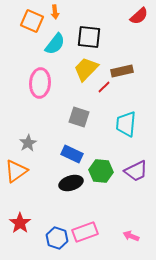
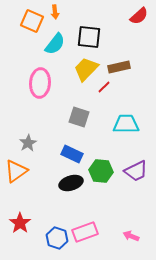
brown rectangle: moved 3 px left, 4 px up
cyan trapezoid: rotated 84 degrees clockwise
